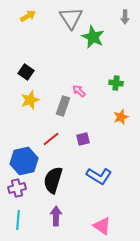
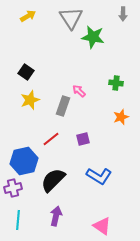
gray arrow: moved 2 px left, 3 px up
green star: rotated 15 degrees counterclockwise
black semicircle: rotated 28 degrees clockwise
purple cross: moved 4 px left
purple arrow: rotated 12 degrees clockwise
